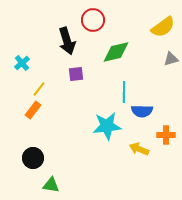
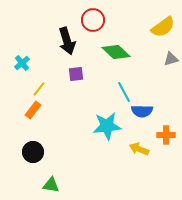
green diamond: rotated 56 degrees clockwise
cyan line: rotated 30 degrees counterclockwise
black circle: moved 6 px up
